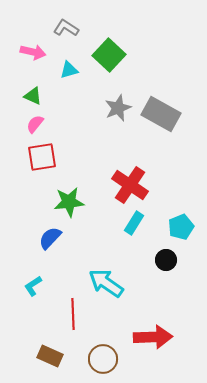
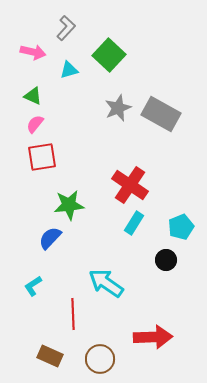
gray L-shape: rotated 100 degrees clockwise
green star: moved 3 px down
brown circle: moved 3 px left
